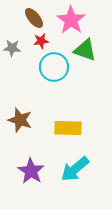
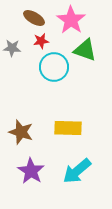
brown ellipse: rotated 20 degrees counterclockwise
brown star: moved 1 px right, 12 px down
cyan arrow: moved 2 px right, 2 px down
